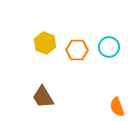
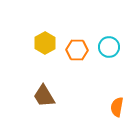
yellow hexagon: rotated 10 degrees clockwise
brown trapezoid: moved 1 px right, 1 px up
orange semicircle: rotated 30 degrees clockwise
